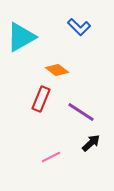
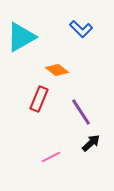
blue L-shape: moved 2 px right, 2 px down
red rectangle: moved 2 px left
purple line: rotated 24 degrees clockwise
